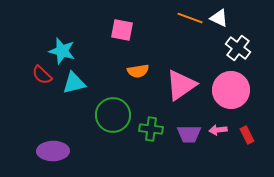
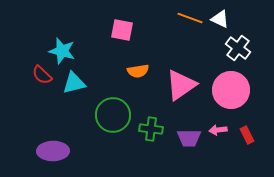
white triangle: moved 1 px right, 1 px down
purple trapezoid: moved 4 px down
